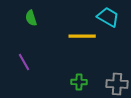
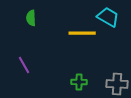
green semicircle: rotated 14 degrees clockwise
yellow line: moved 3 px up
purple line: moved 3 px down
